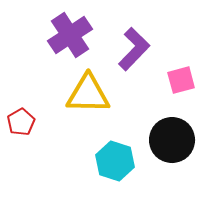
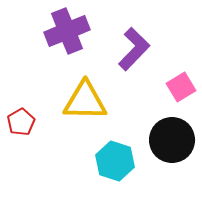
purple cross: moved 3 px left, 4 px up; rotated 12 degrees clockwise
pink square: moved 7 px down; rotated 16 degrees counterclockwise
yellow triangle: moved 3 px left, 7 px down
